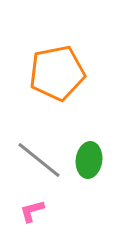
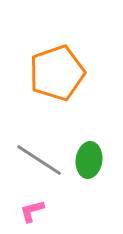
orange pentagon: rotated 8 degrees counterclockwise
gray line: rotated 6 degrees counterclockwise
